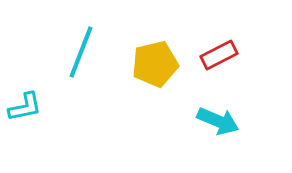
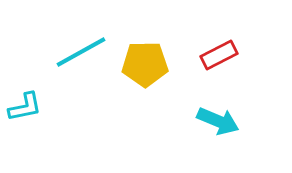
cyan line: rotated 40 degrees clockwise
yellow pentagon: moved 10 px left; rotated 12 degrees clockwise
